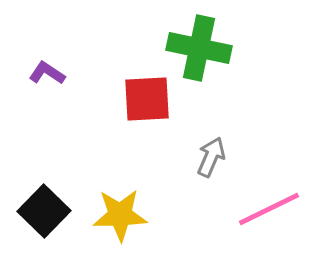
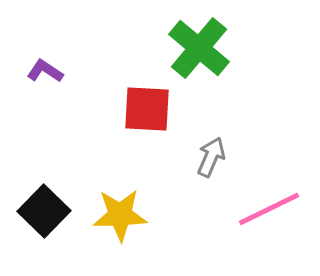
green cross: rotated 28 degrees clockwise
purple L-shape: moved 2 px left, 2 px up
red square: moved 10 px down; rotated 6 degrees clockwise
